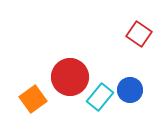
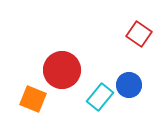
red circle: moved 8 px left, 7 px up
blue circle: moved 1 px left, 5 px up
orange square: rotated 32 degrees counterclockwise
